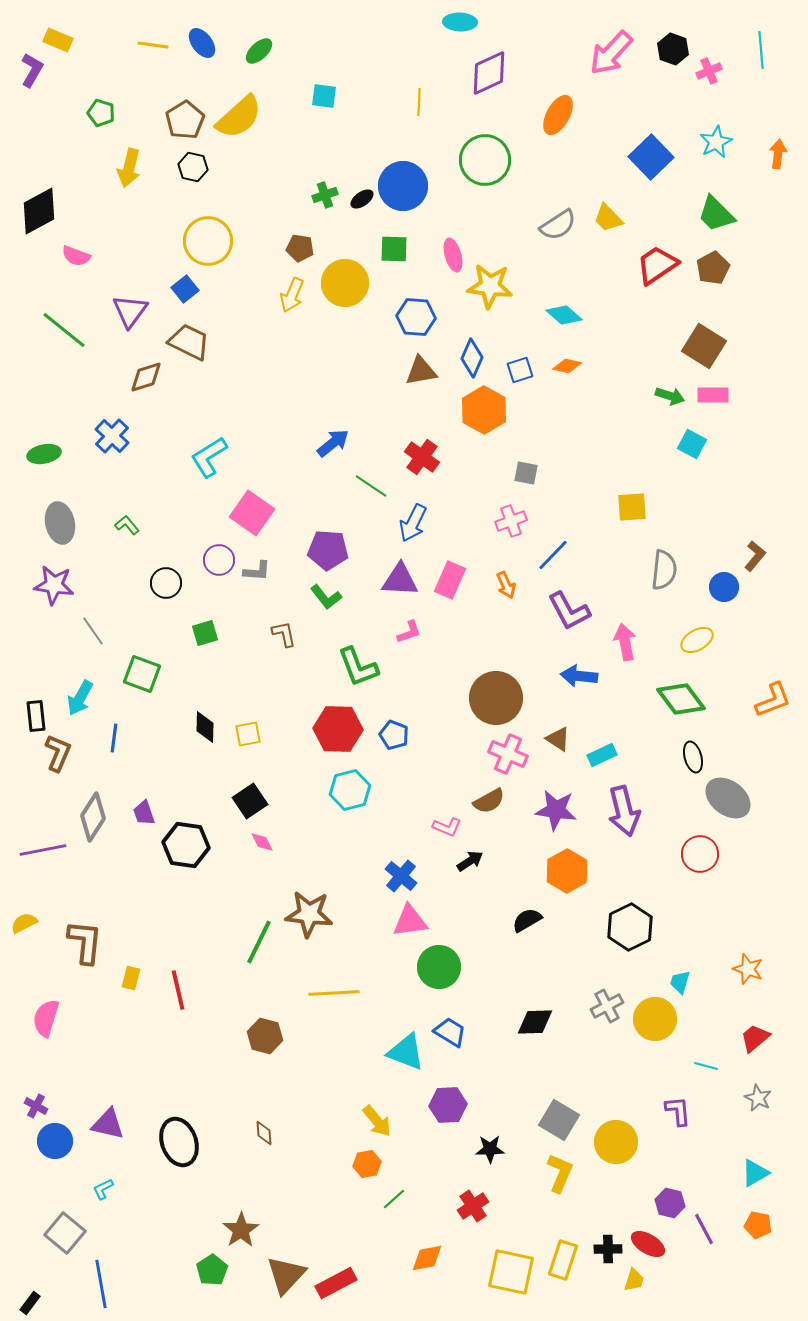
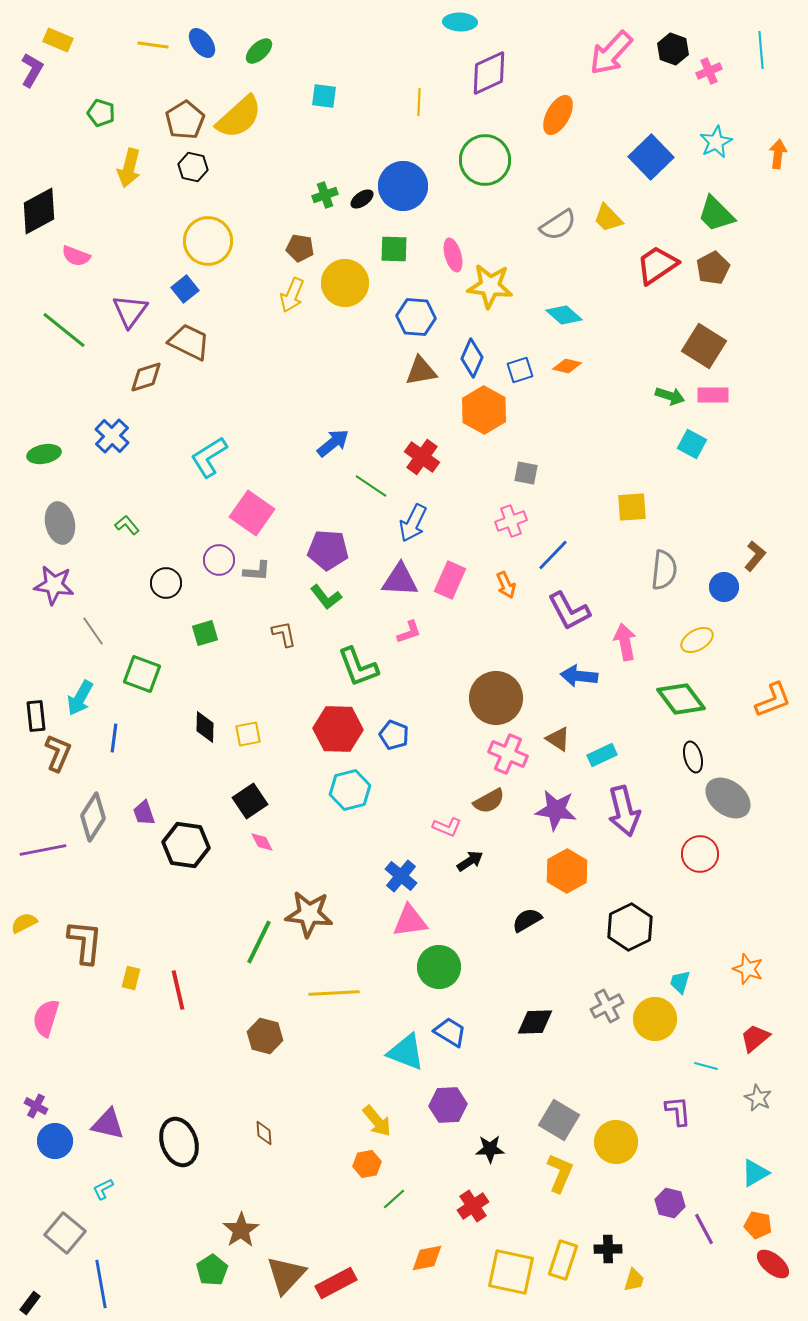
red ellipse at (648, 1244): moved 125 px right, 20 px down; rotated 8 degrees clockwise
